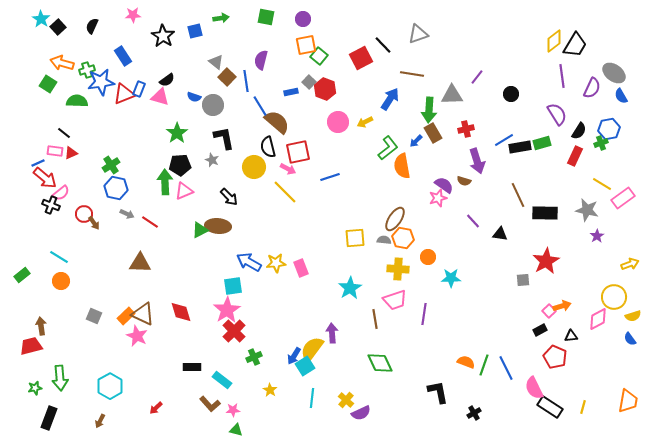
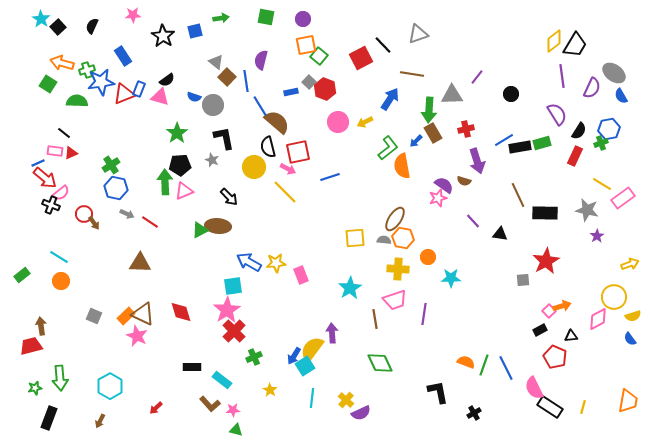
pink rectangle at (301, 268): moved 7 px down
